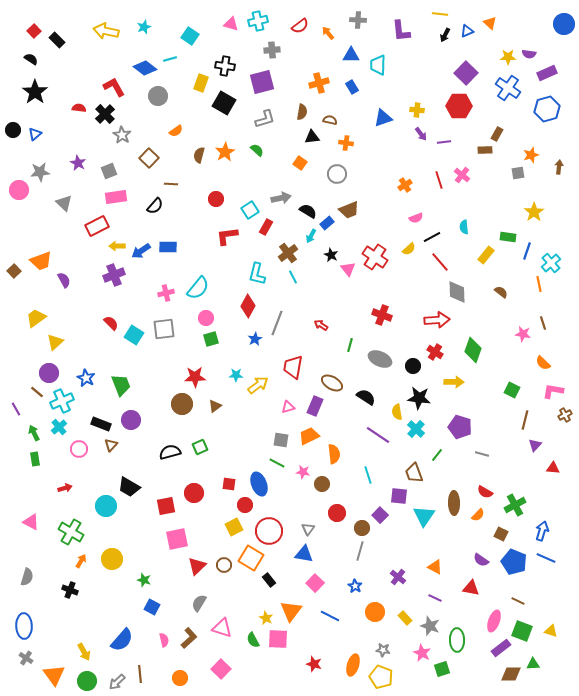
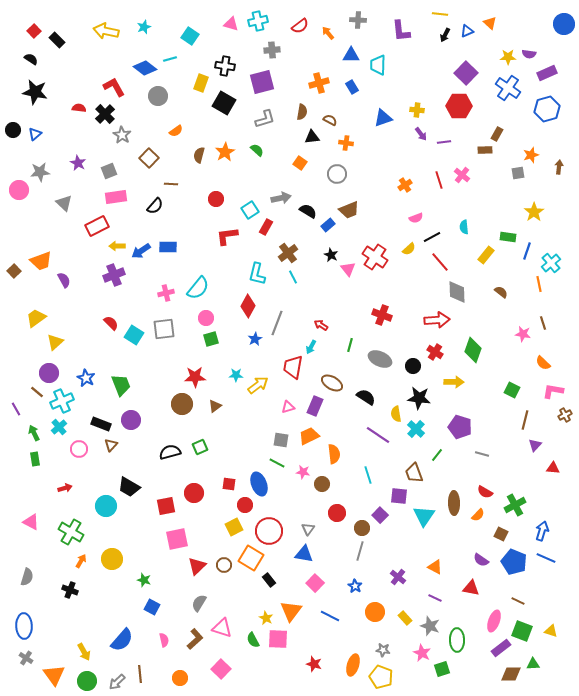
black star at (35, 92): rotated 25 degrees counterclockwise
brown semicircle at (330, 120): rotated 16 degrees clockwise
blue rectangle at (327, 223): moved 1 px right, 2 px down
cyan arrow at (311, 236): moved 111 px down
yellow semicircle at (397, 412): moved 1 px left, 2 px down
brown L-shape at (189, 638): moved 6 px right, 1 px down
